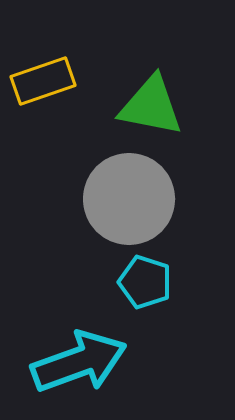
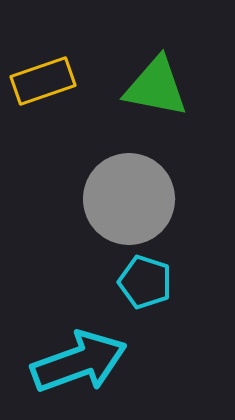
green triangle: moved 5 px right, 19 px up
